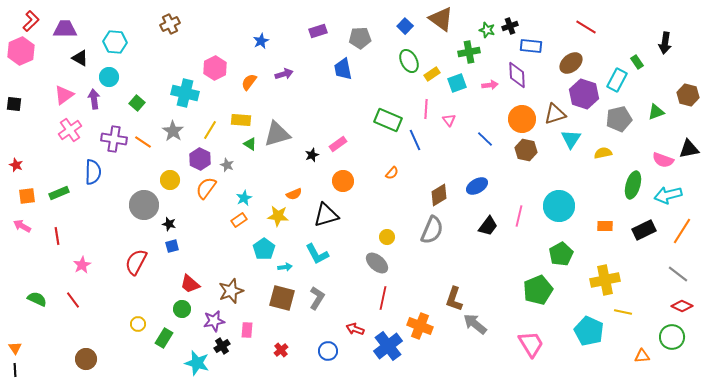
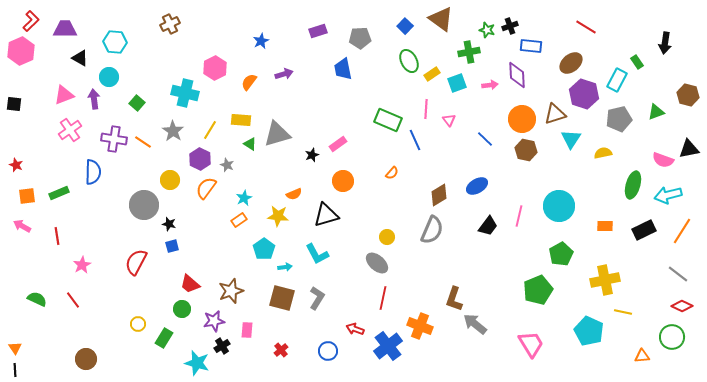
pink triangle at (64, 95): rotated 15 degrees clockwise
